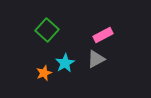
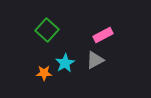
gray triangle: moved 1 px left, 1 px down
orange star: rotated 21 degrees clockwise
